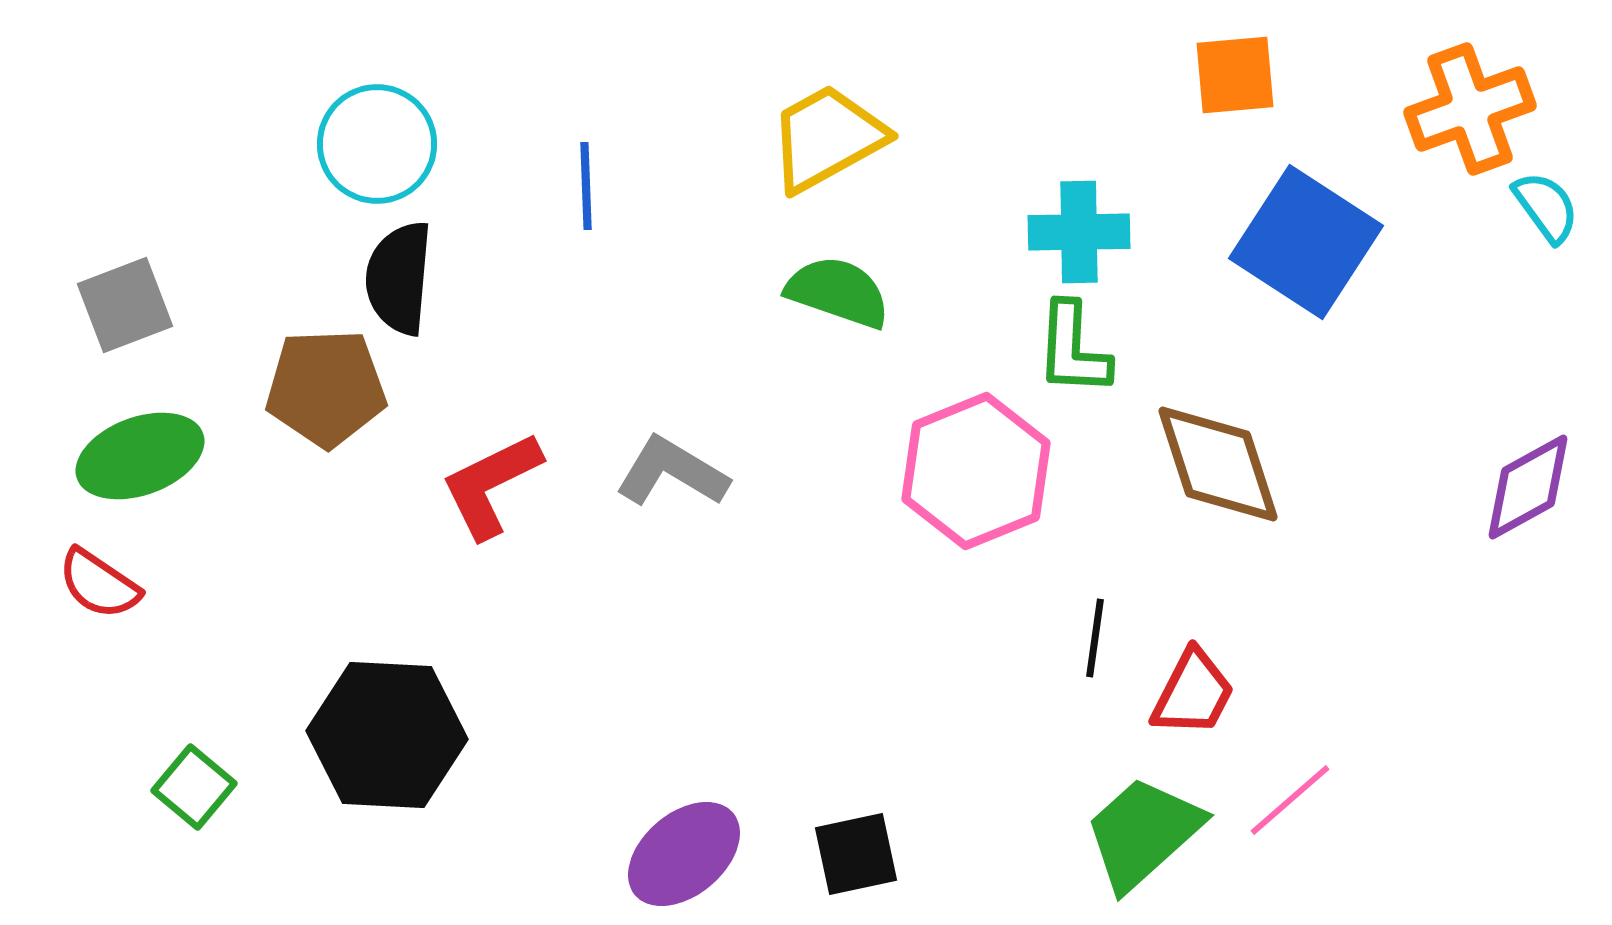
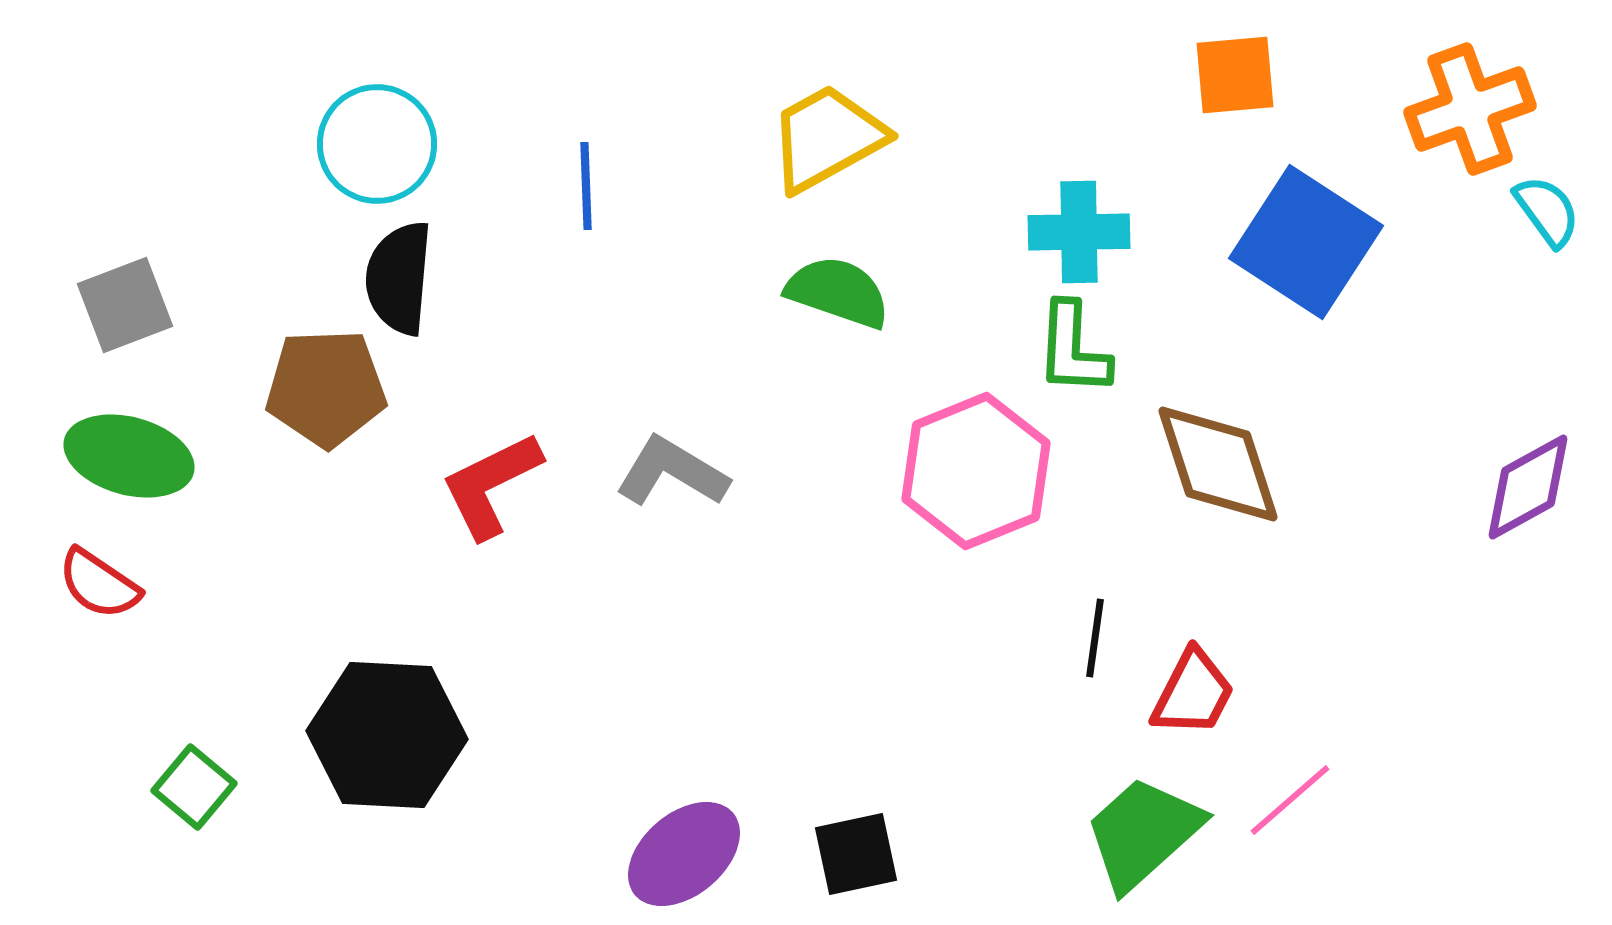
cyan semicircle: moved 1 px right, 4 px down
green ellipse: moved 11 px left; rotated 35 degrees clockwise
